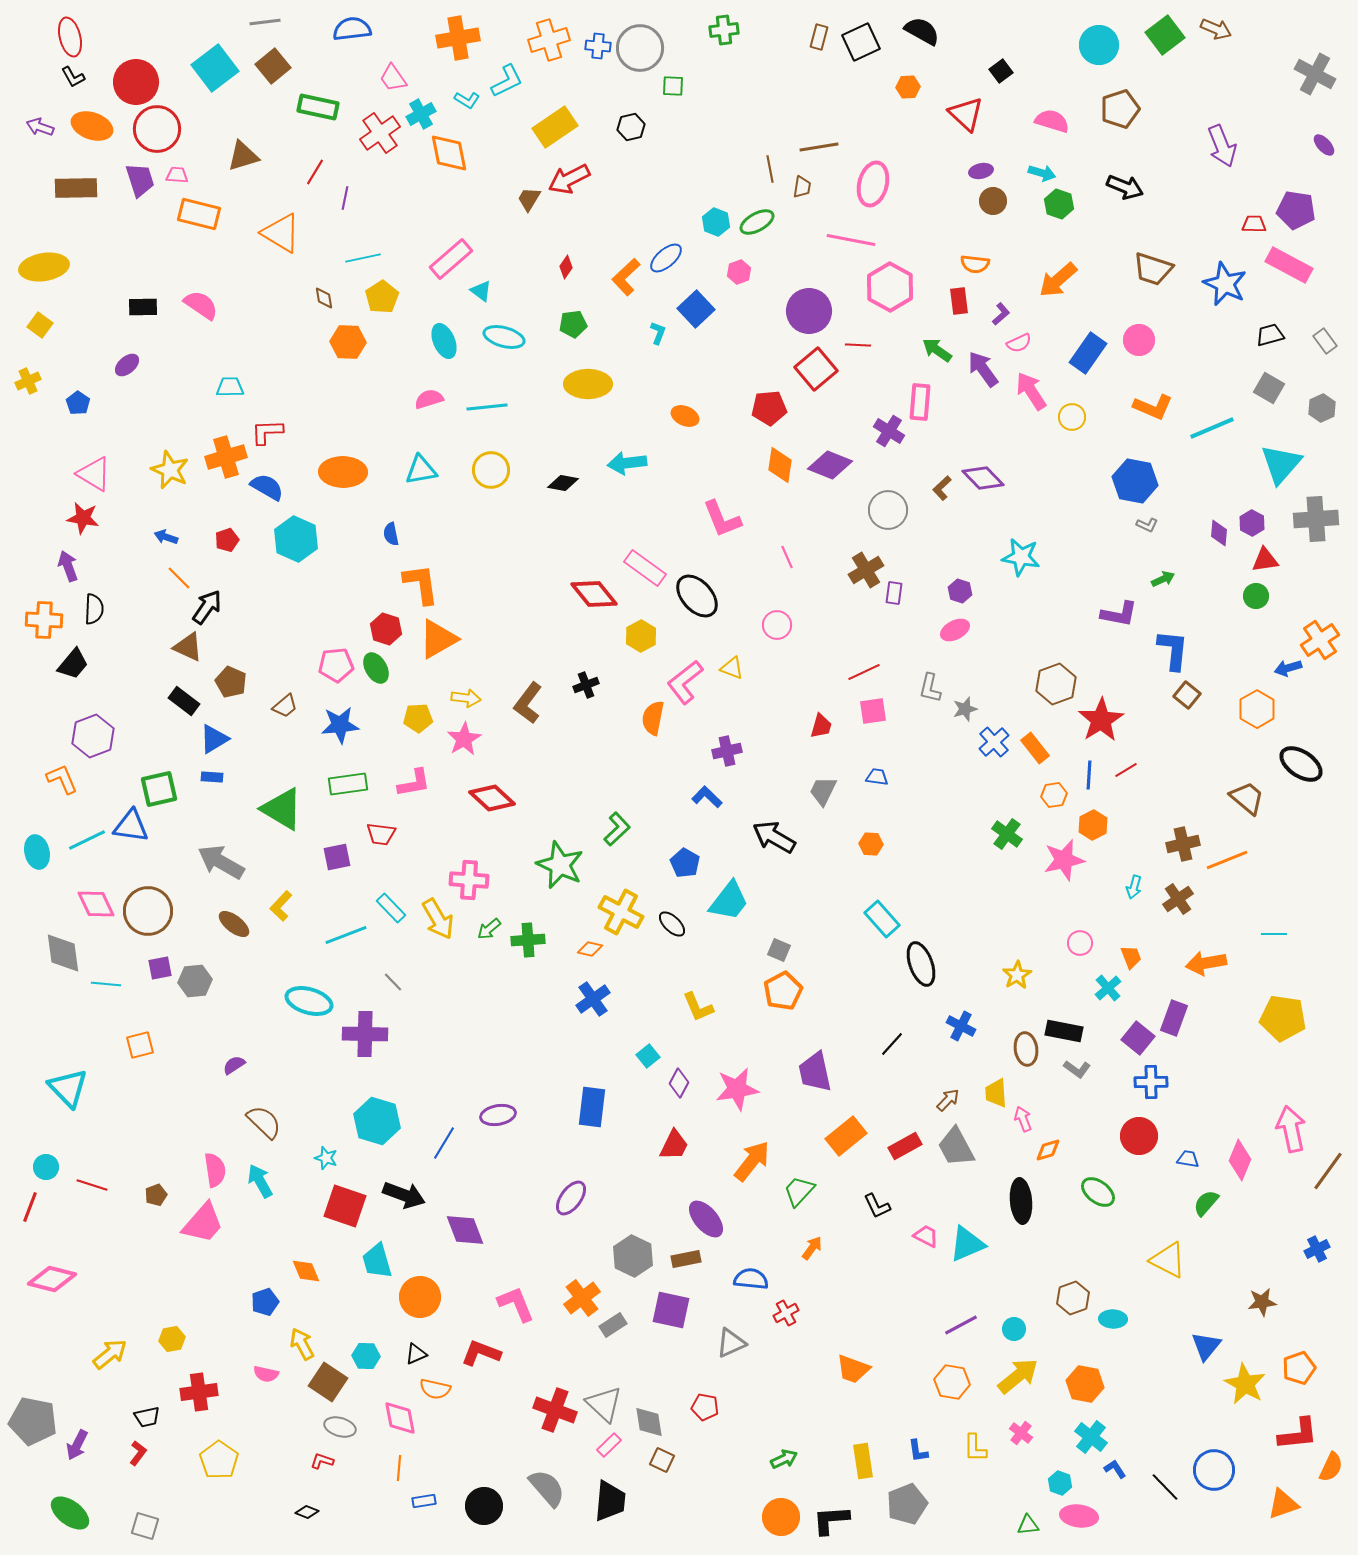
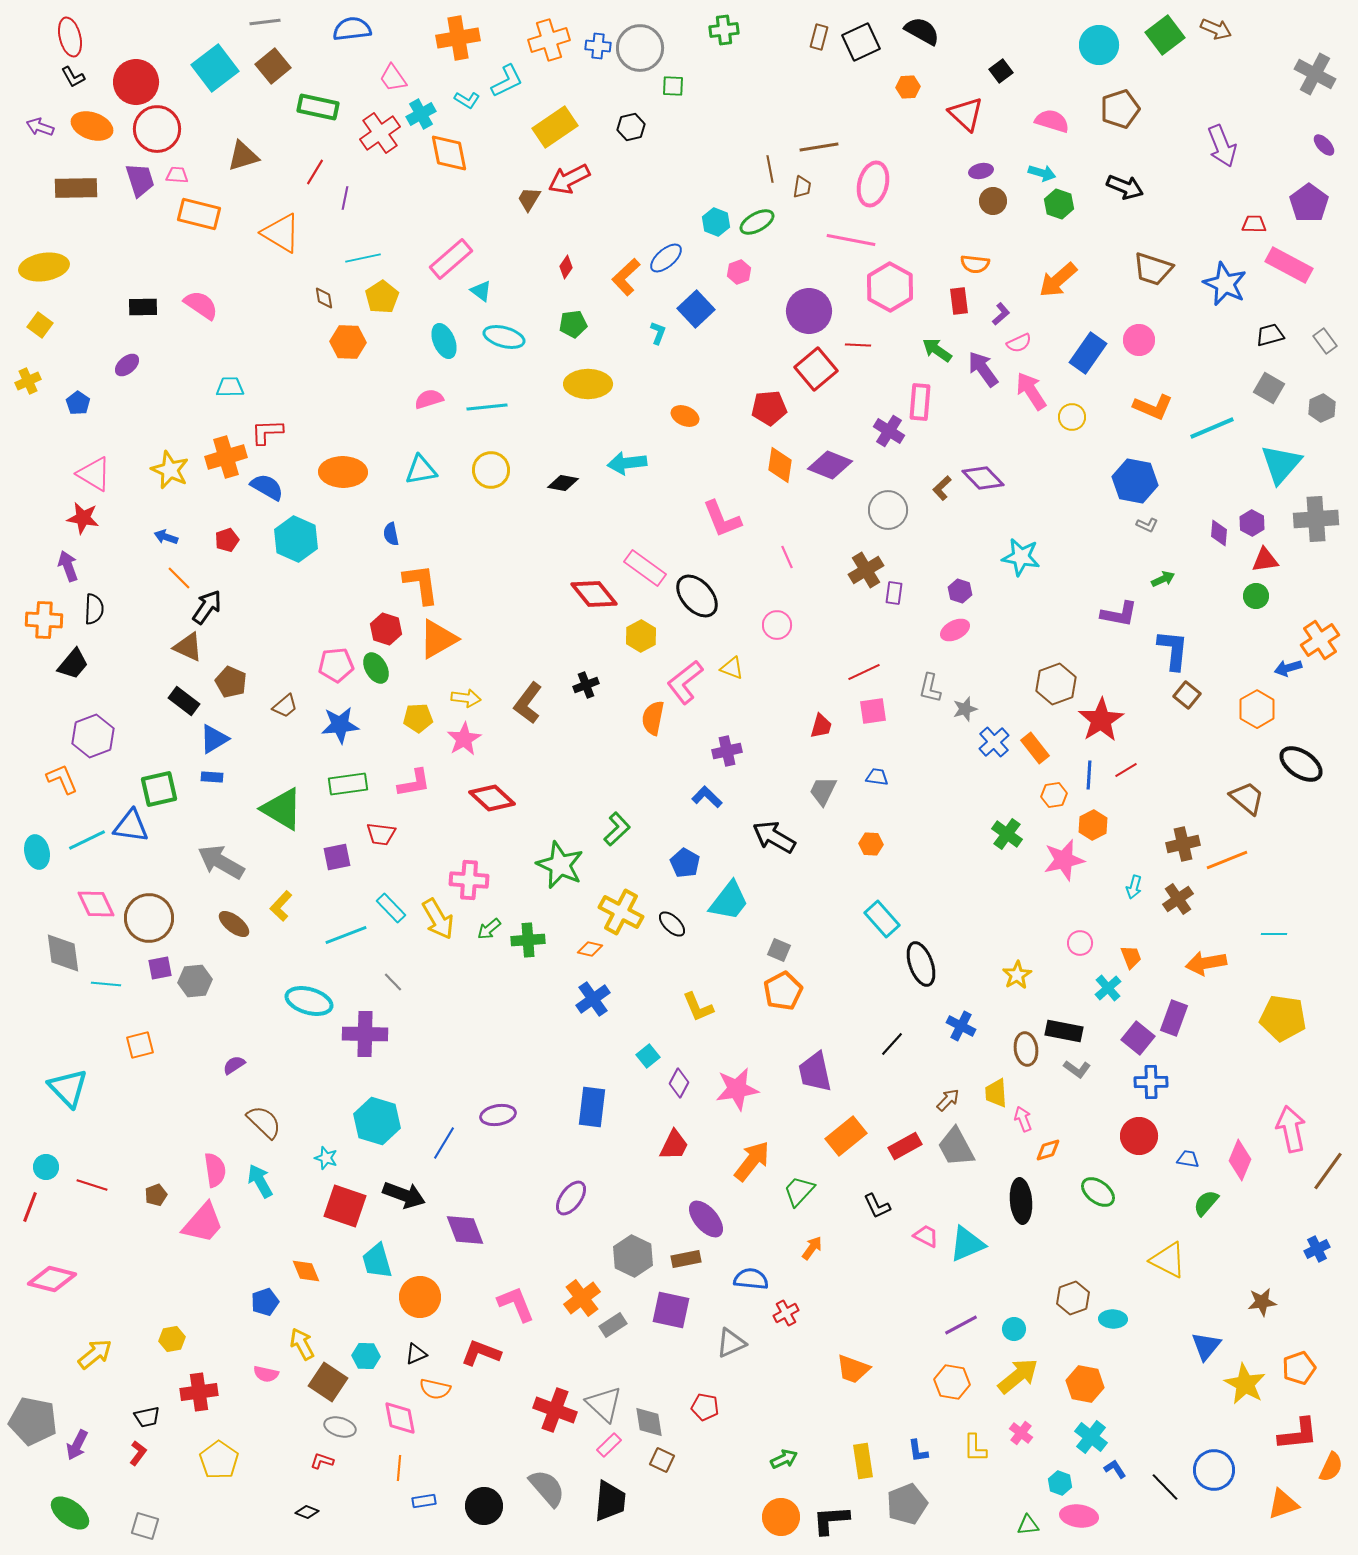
purple pentagon at (1296, 210): moved 13 px right, 7 px up; rotated 27 degrees clockwise
brown circle at (148, 911): moved 1 px right, 7 px down
yellow arrow at (110, 1354): moved 15 px left
